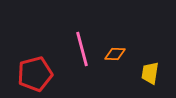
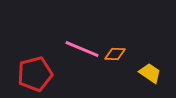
pink line: rotated 52 degrees counterclockwise
yellow trapezoid: rotated 115 degrees clockwise
